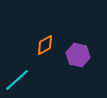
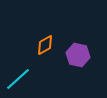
cyan line: moved 1 px right, 1 px up
